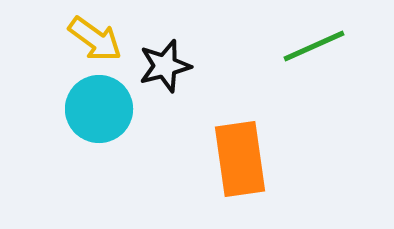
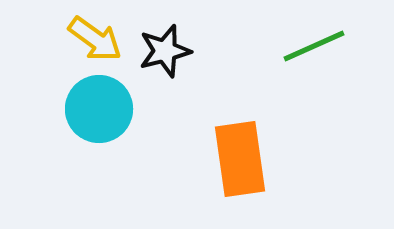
black star: moved 15 px up
